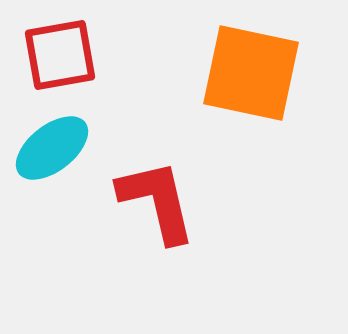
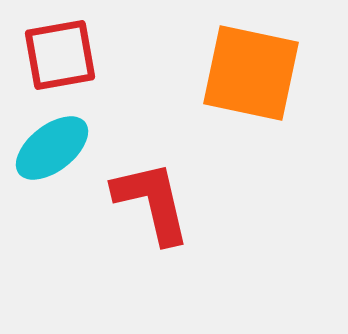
red L-shape: moved 5 px left, 1 px down
